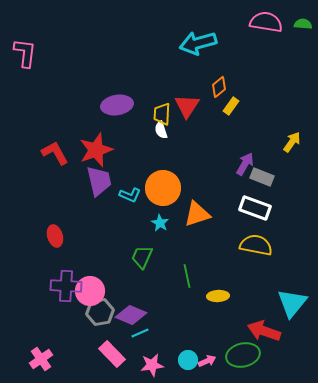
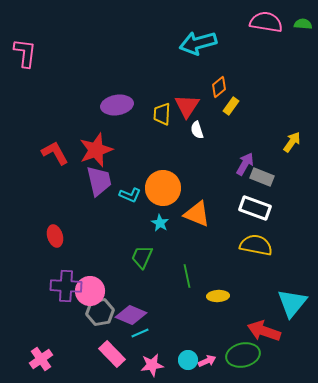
white semicircle: moved 36 px right
orange triangle: rotated 40 degrees clockwise
